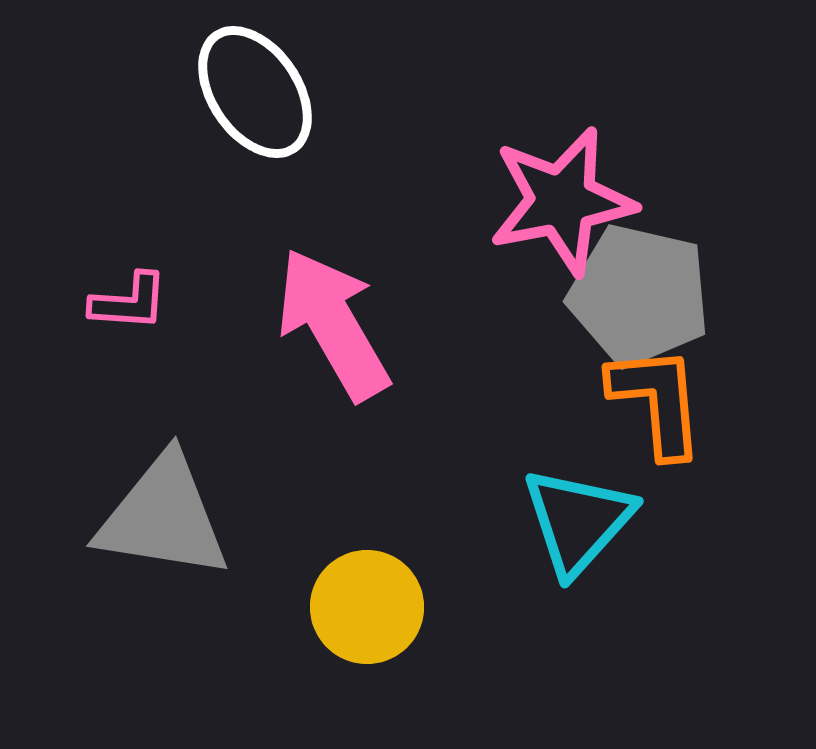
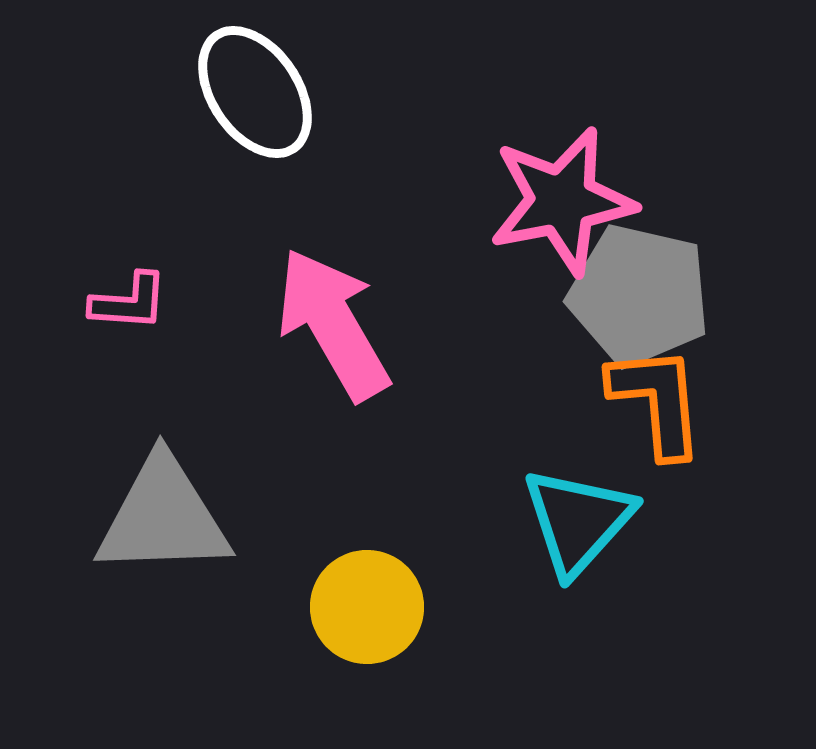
gray triangle: rotated 11 degrees counterclockwise
